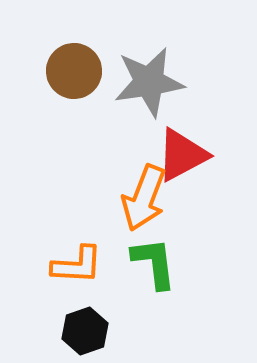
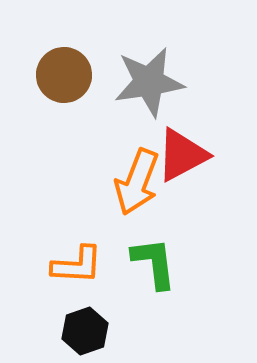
brown circle: moved 10 px left, 4 px down
orange arrow: moved 7 px left, 16 px up
